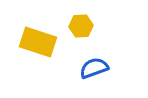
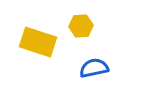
blue semicircle: rotated 8 degrees clockwise
